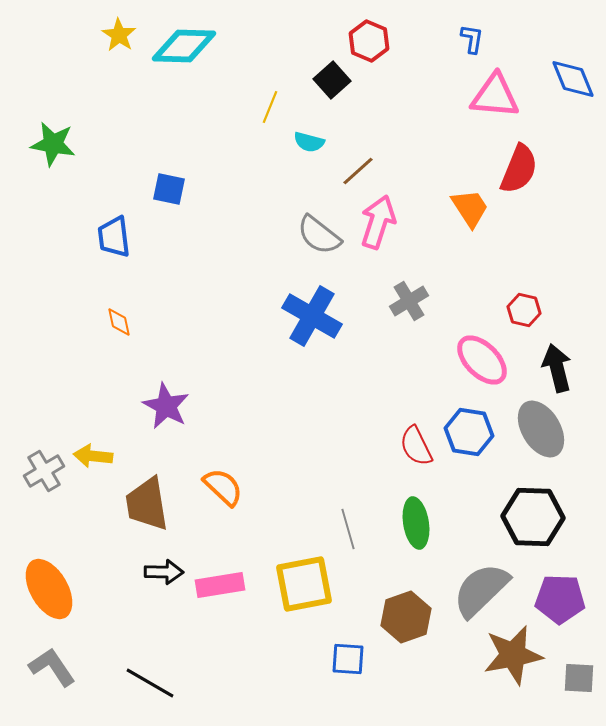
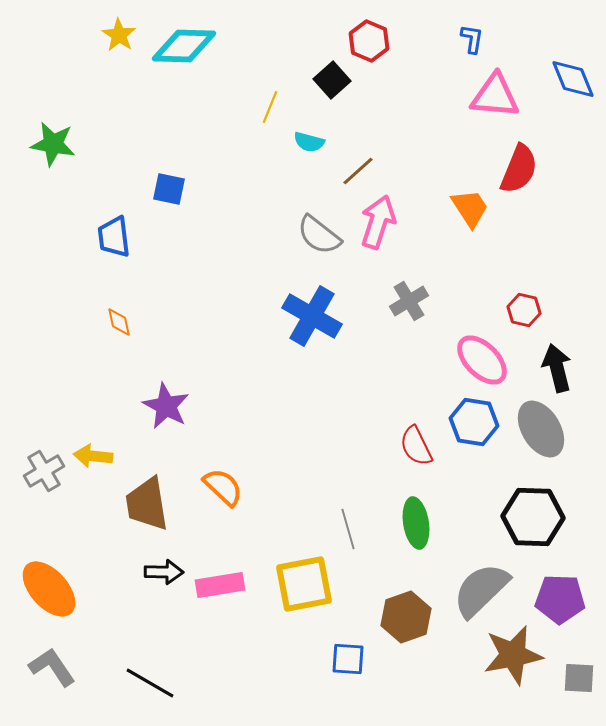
blue hexagon at (469, 432): moved 5 px right, 10 px up
orange ellipse at (49, 589): rotated 12 degrees counterclockwise
